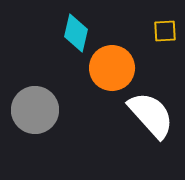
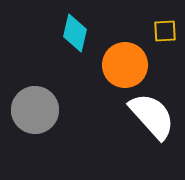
cyan diamond: moved 1 px left
orange circle: moved 13 px right, 3 px up
white semicircle: moved 1 px right, 1 px down
